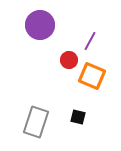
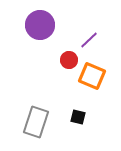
purple line: moved 1 px left, 1 px up; rotated 18 degrees clockwise
